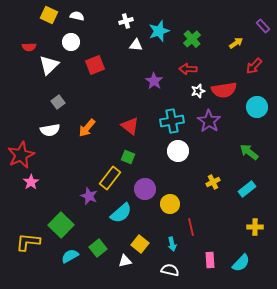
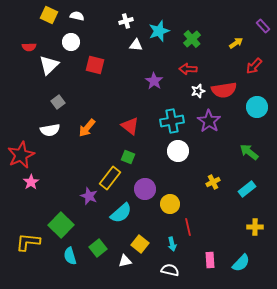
red square at (95, 65): rotated 36 degrees clockwise
red line at (191, 227): moved 3 px left
cyan semicircle at (70, 256): rotated 78 degrees counterclockwise
